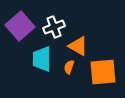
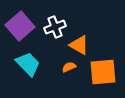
white cross: moved 1 px right
orange triangle: moved 1 px right, 1 px up
cyan trapezoid: moved 14 px left, 5 px down; rotated 136 degrees clockwise
orange semicircle: rotated 48 degrees clockwise
